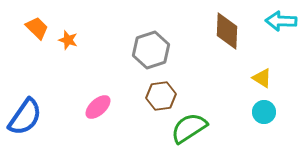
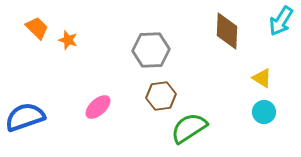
cyan arrow: rotated 60 degrees counterclockwise
gray hexagon: rotated 15 degrees clockwise
blue semicircle: rotated 144 degrees counterclockwise
